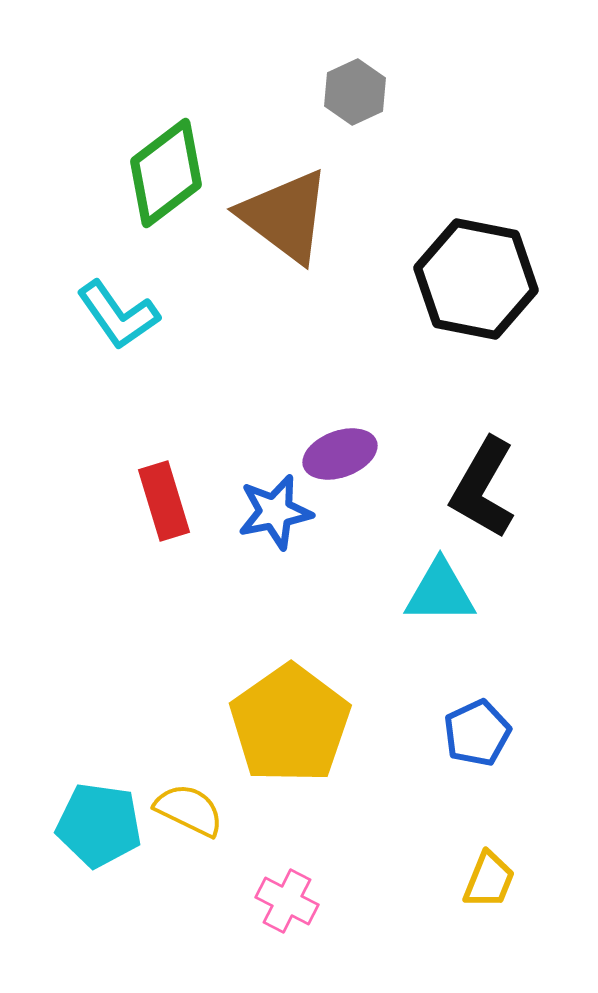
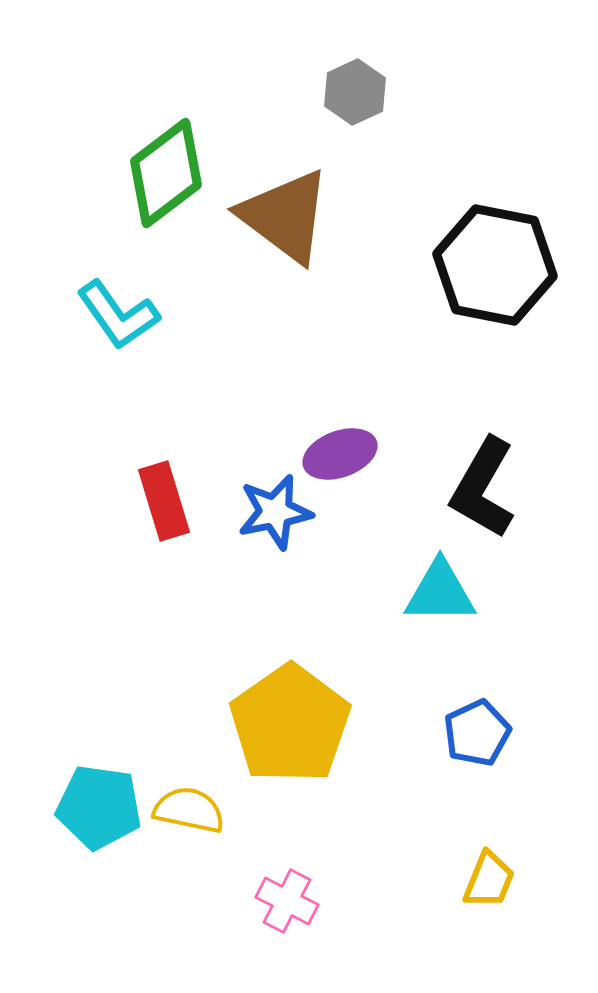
black hexagon: moved 19 px right, 14 px up
yellow semicircle: rotated 14 degrees counterclockwise
cyan pentagon: moved 18 px up
